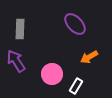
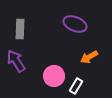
purple ellipse: rotated 25 degrees counterclockwise
pink circle: moved 2 px right, 2 px down
